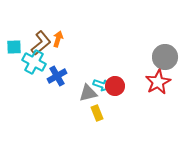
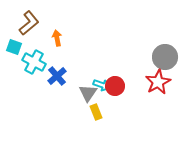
orange arrow: moved 1 px left, 1 px up; rotated 28 degrees counterclockwise
brown L-shape: moved 12 px left, 20 px up
cyan square: rotated 21 degrees clockwise
blue cross: rotated 12 degrees counterclockwise
gray triangle: rotated 42 degrees counterclockwise
yellow rectangle: moved 1 px left, 1 px up
